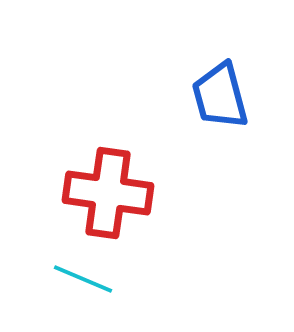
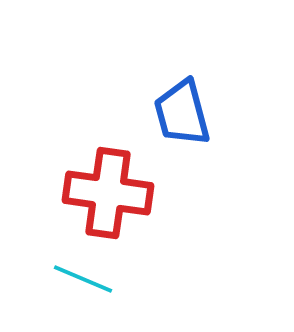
blue trapezoid: moved 38 px left, 17 px down
